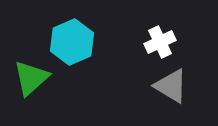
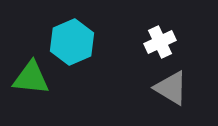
green triangle: rotated 48 degrees clockwise
gray triangle: moved 2 px down
